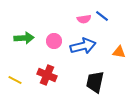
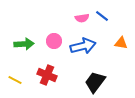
pink semicircle: moved 2 px left, 1 px up
green arrow: moved 6 px down
orange triangle: moved 2 px right, 9 px up
black trapezoid: rotated 25 degrees clockwise
